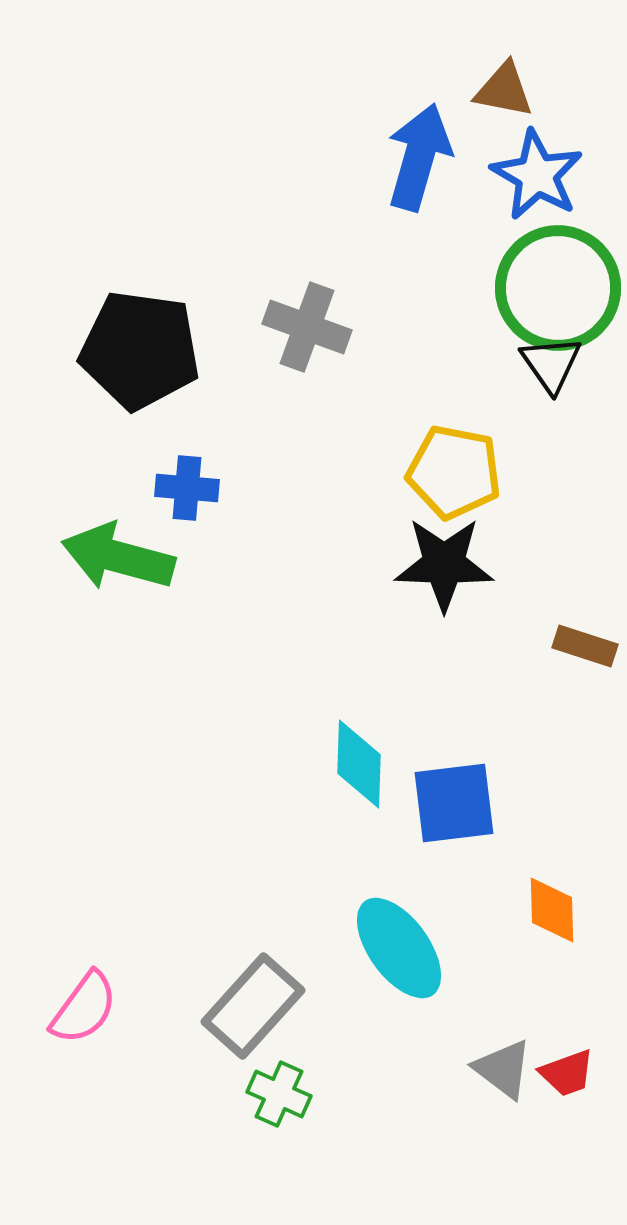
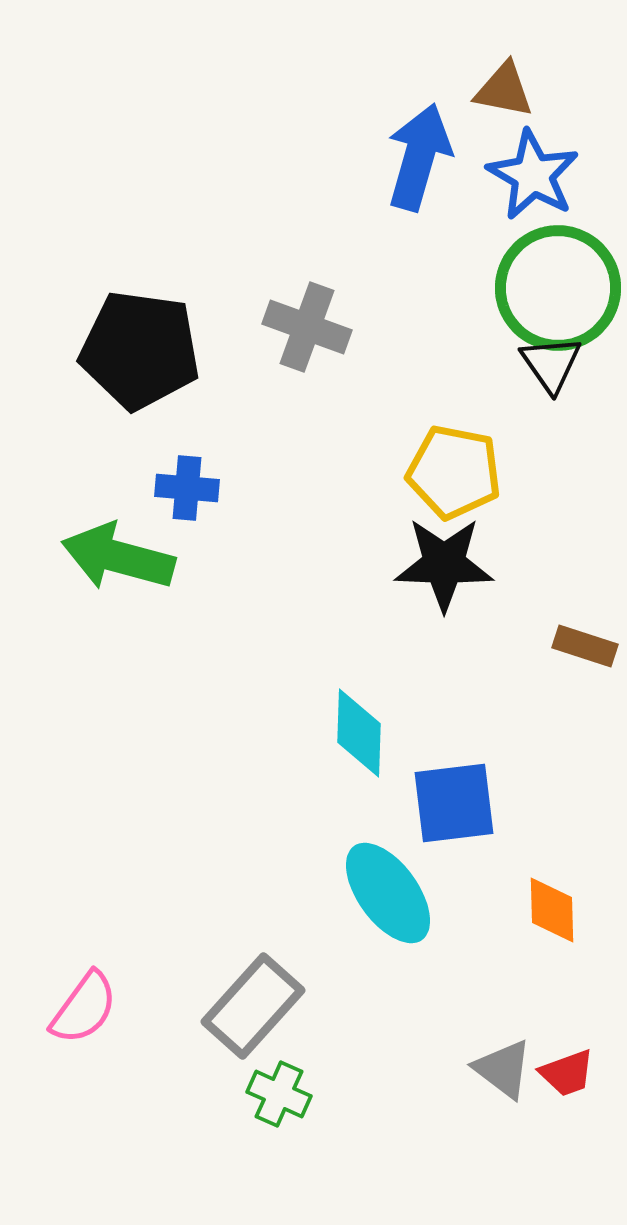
blue star: moved 4 px left
cyan diamond: moved 31 px up
cyan ellipse: moved 11 px left, 55 px up
